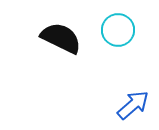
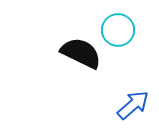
black semicircle: moved 20 px right, 15 px down
